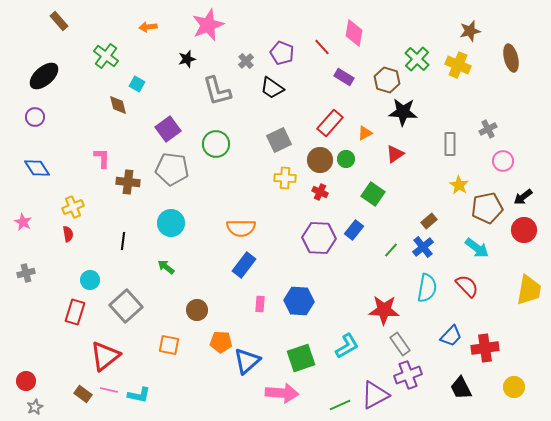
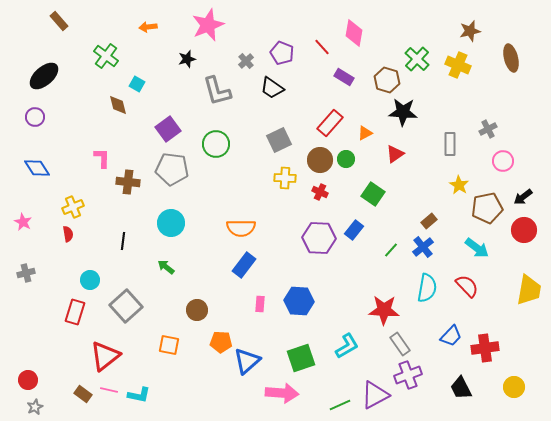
red circle at (26, 381): moved 2 px right, 1 px up
